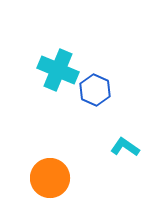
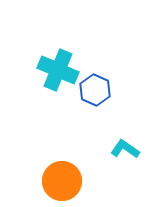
cyan L-shape: moved 2 px down
orange circle: moved 12 px right, 3 px down
